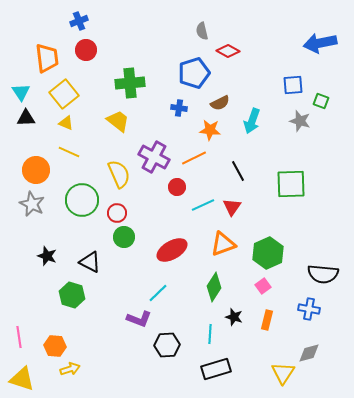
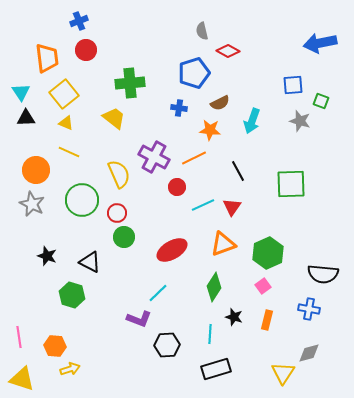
yellow trapezoid at (118, 121): moved 4 px left, 3 px up
